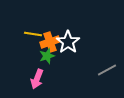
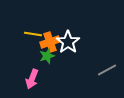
pink arrow: moved 5 px left
